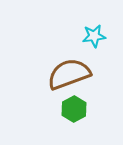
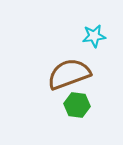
green hexagon: moved 3 px right, 4 px up; rotated 25 degrees counterclockwise
